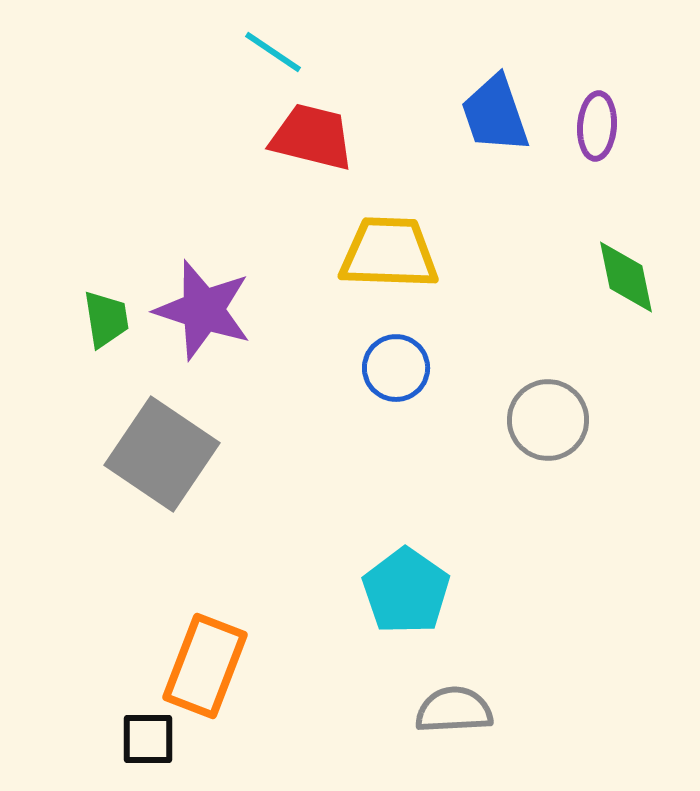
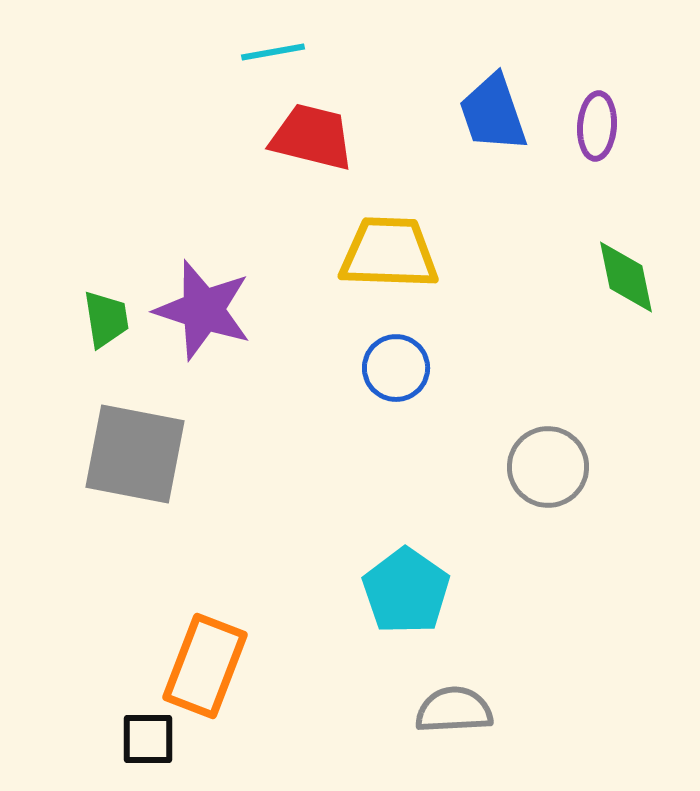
cyan line: rotated 44 degrees counterclockwise
blue trapezoid: moved 2 px left, 1 px up
gray circle: moved 47 px down
gray square: moved 27 px left; rotated 23 degrees counterclockwise
